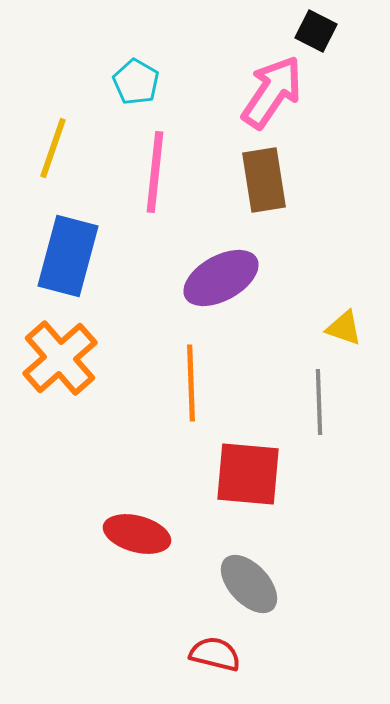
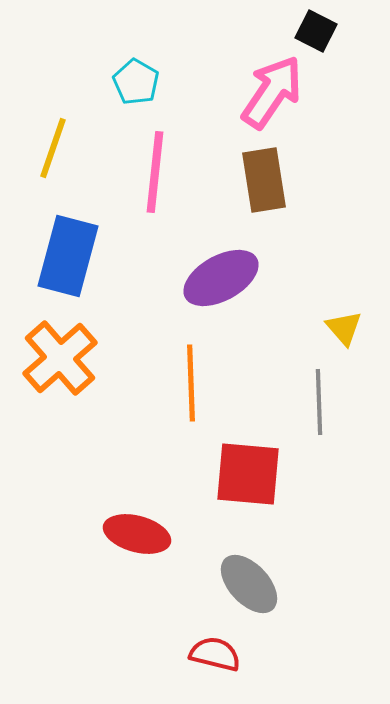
yellow triangle: rotated 30 degrees clockwise
